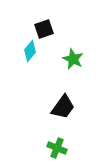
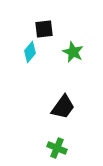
black square: rotated 12 degrees clockwise
cyan diamond: moved 1 px down
green star: moved 7 px up
